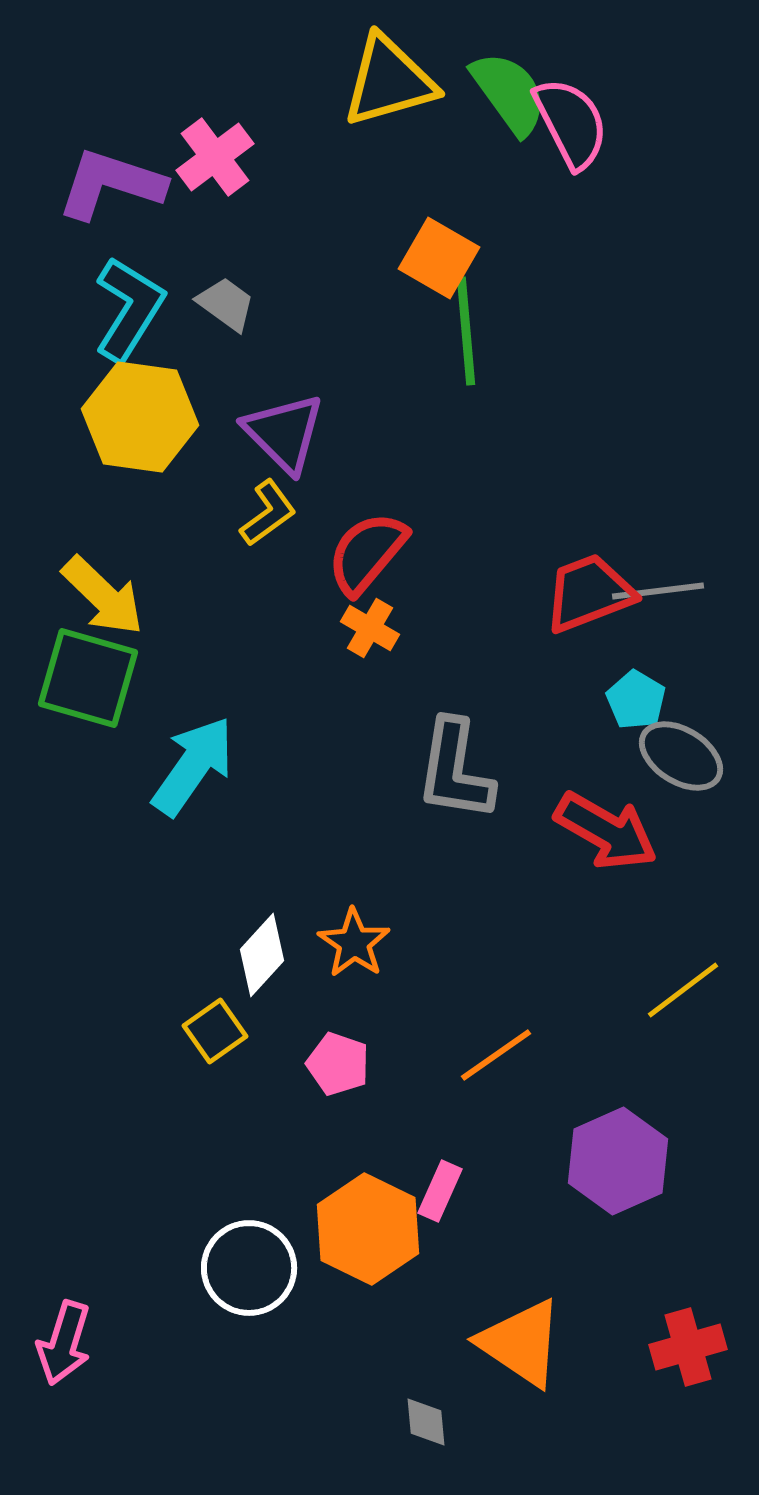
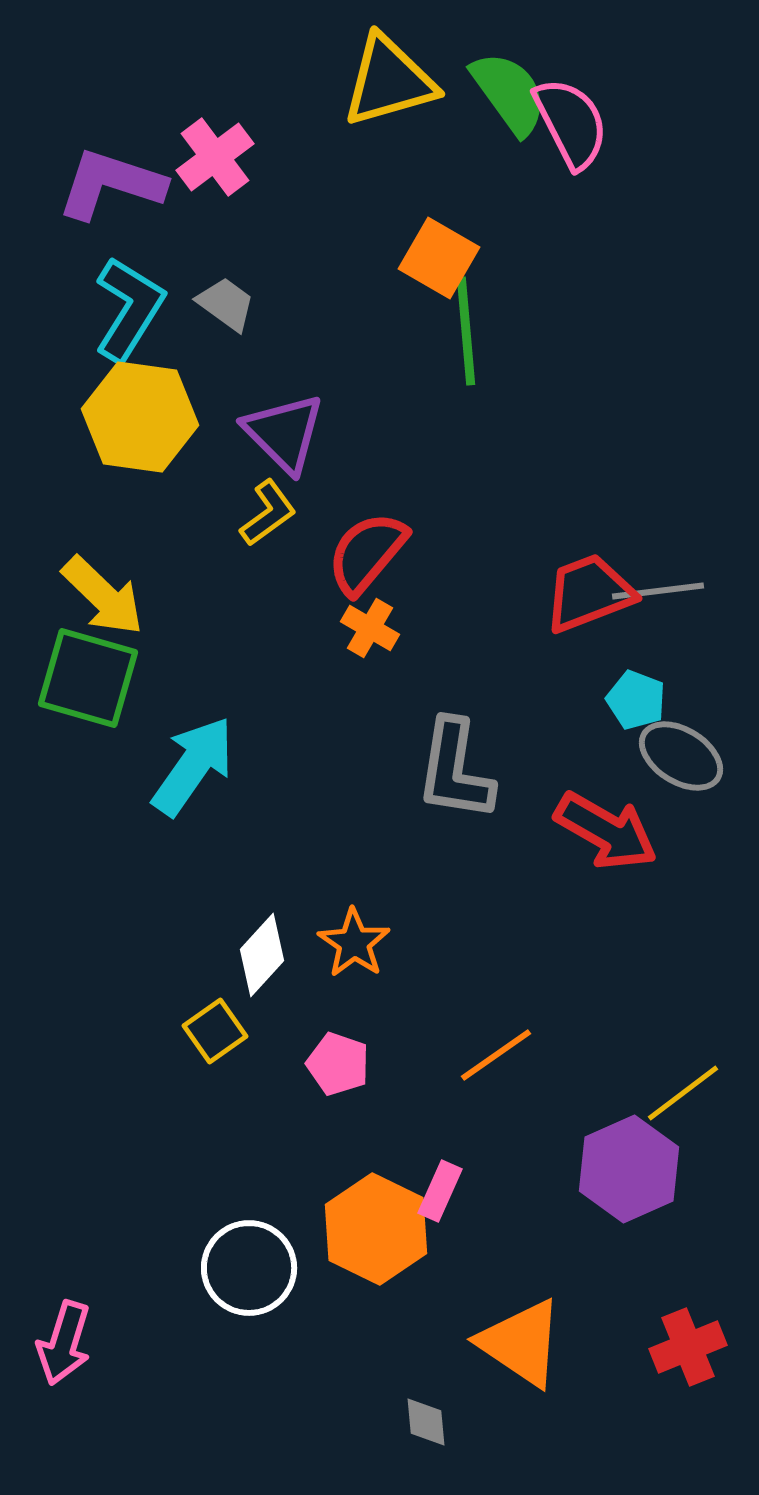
cyan pentagon: rotated 10 degrees counterclockwise
yellow line: moved 103 px down
purple hexagon: moved 11 px right, 8 px down
orange hexagon: moved 8 px right
red cross: rotated 6 degrees counterclockwise
